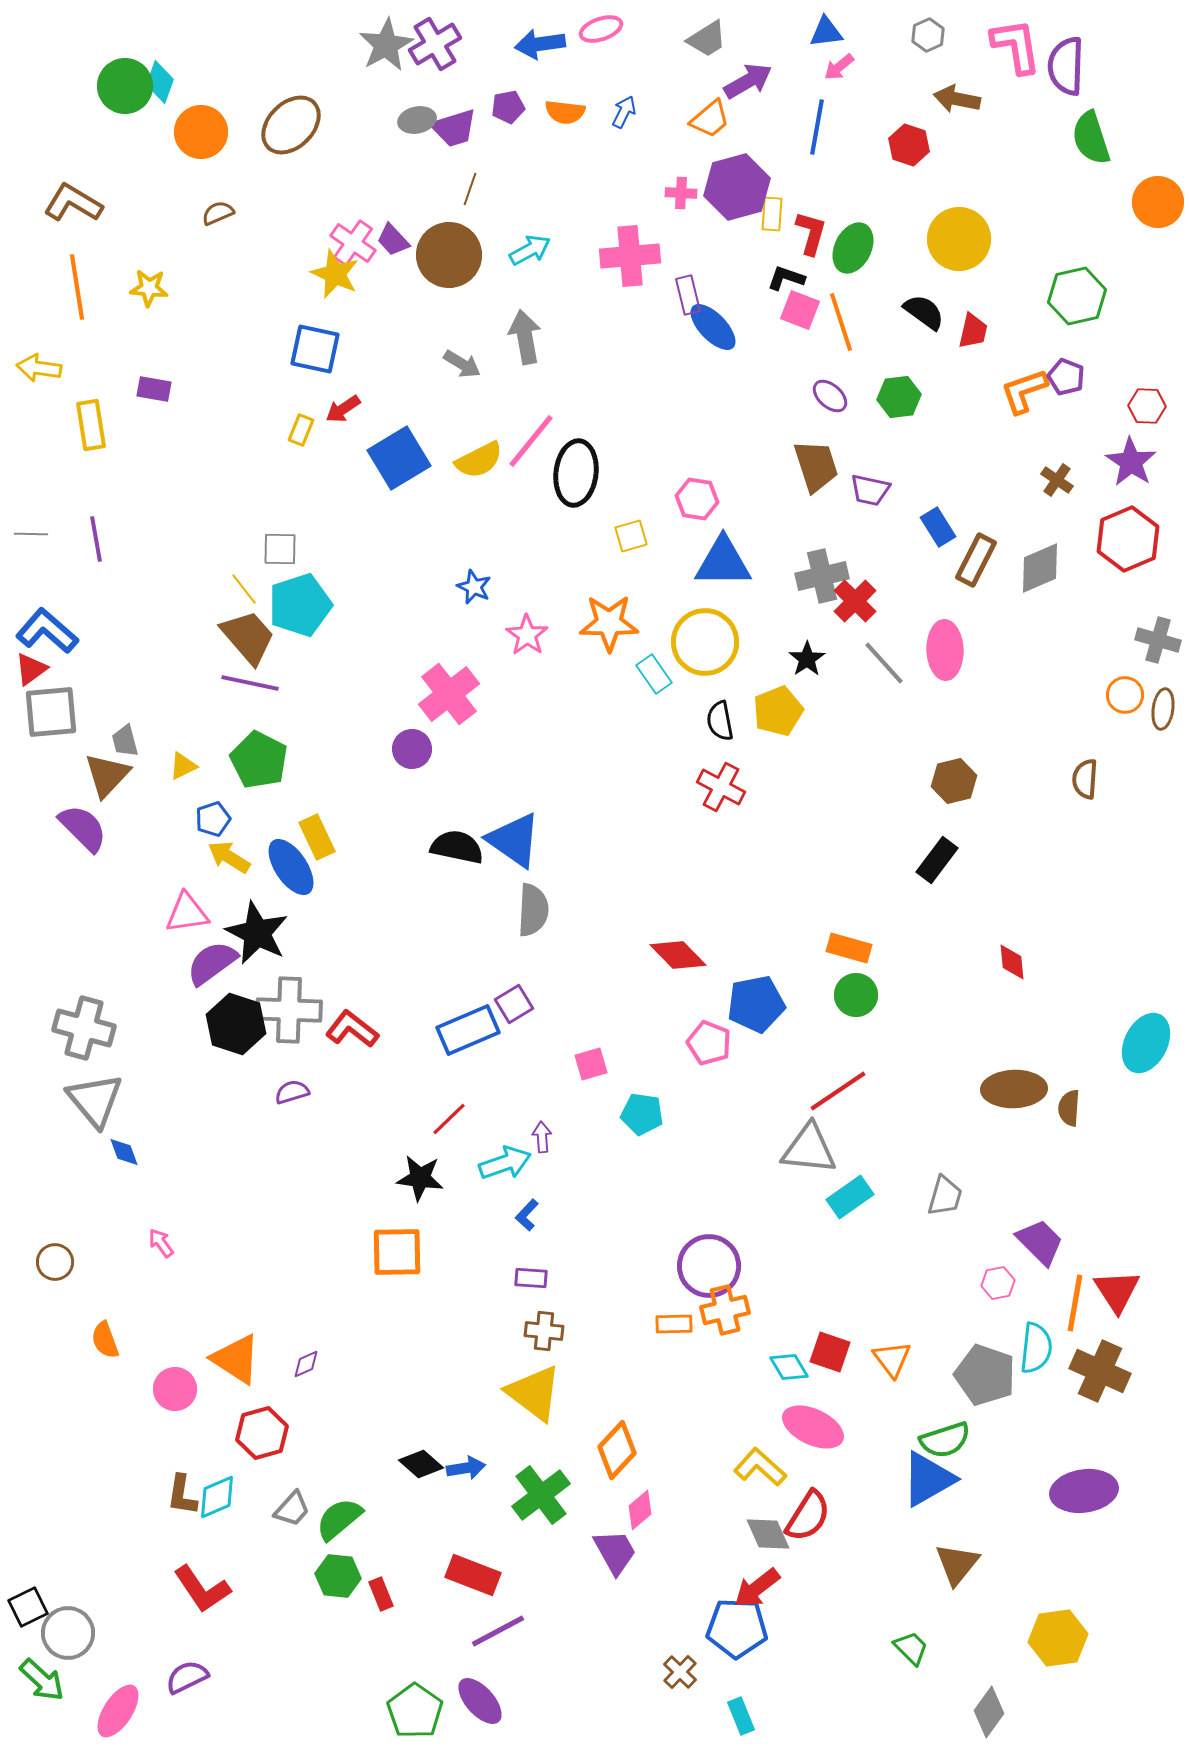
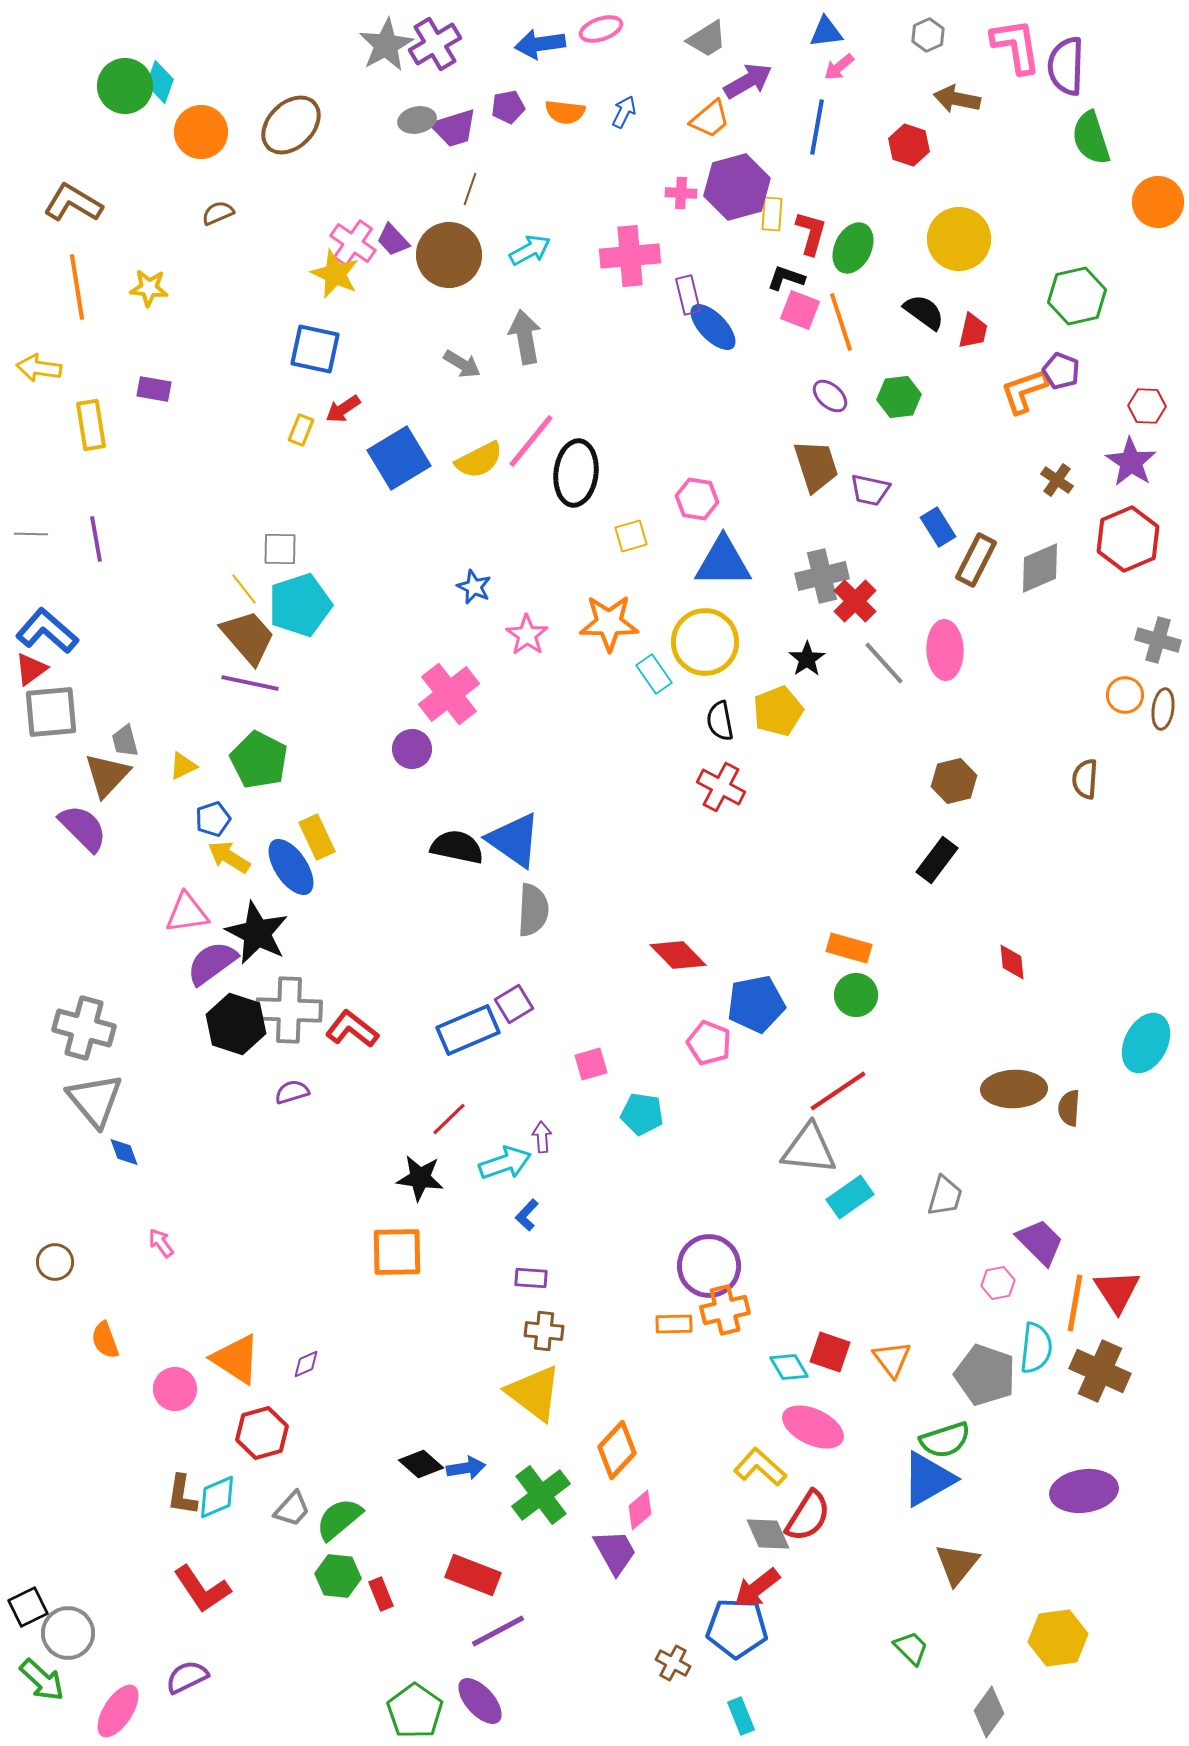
purple pentagon at (1066, 377): moved 5 px left, 6 px up
brown cross at (680, 1672): moved 7 px left, 9 px up; rotated 16 degrees counterclockwise
